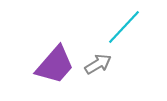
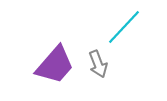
gray arrow: rotated 100 degrees clockwise
